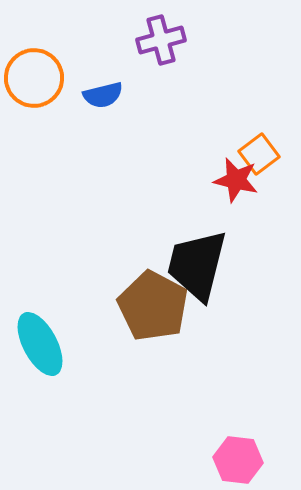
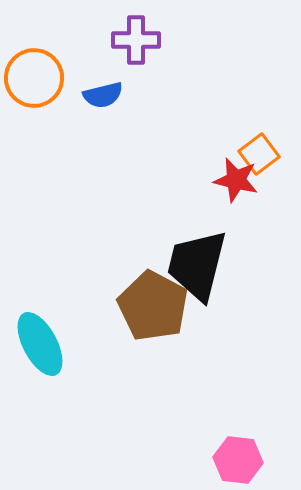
purple cross: moved 25 px left; rotated 15 degrees clockwise
